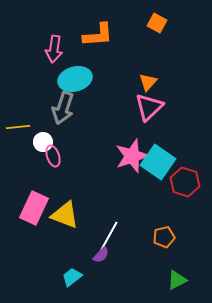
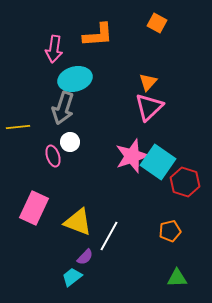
white circle: moved 27 px right
yellow triangle: moved 13 px right, 7 px down
orange pentagon: moved 6 px right, 6 px up
purple semicircle: moved 16 px left, 2 px down
green triangle: moved 2 px up; rotated 25 degrees clockwise
